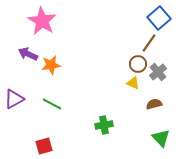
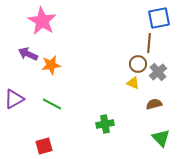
blue square: rotated 30 degrees clockwise
brown line: rotated 30 degrees counterclockwise
green cross: moved 1 px right, 1 px up
